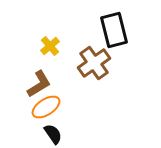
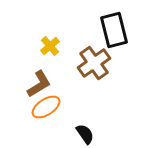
black semicircle: moved 32 px right
